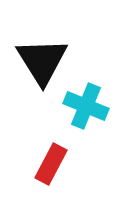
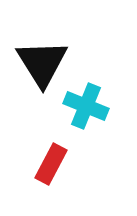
black triangle: moved 2 px down
